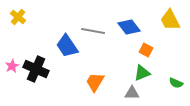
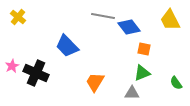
gray line: moved 10 px right, 15 px up
blue trapezoid: rotated 10 degrees counterclockwise
orange square: moved 2 px left, 1 px up; rotated 16 degrees counterclockwise
black cross: moved 4 px down
green semicircle: rotated 32 degrees clockwise
